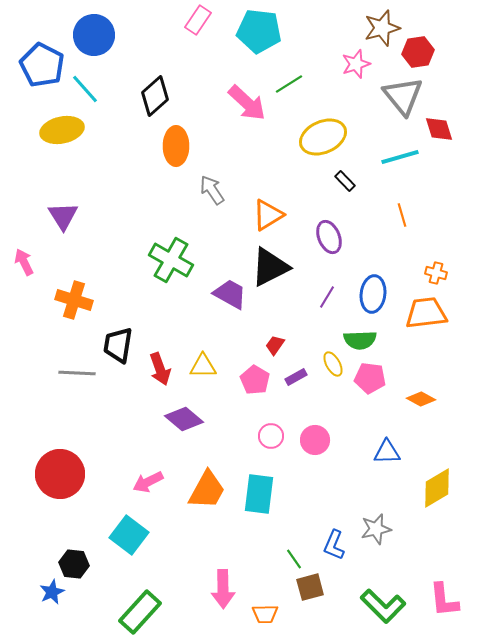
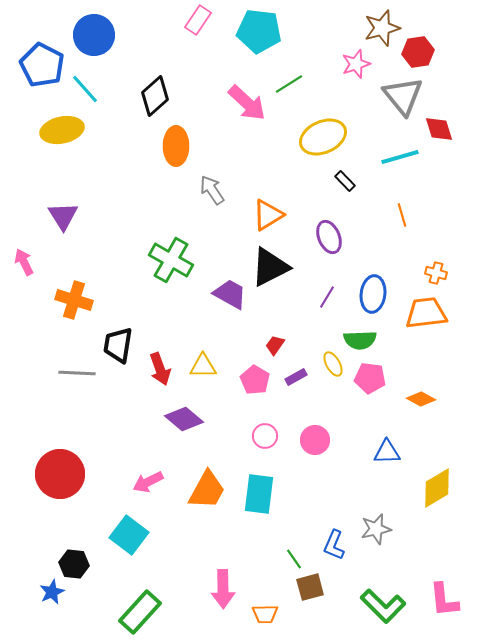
pink circle at (271, 436): moved 6 px left
